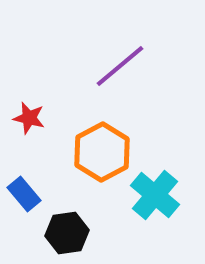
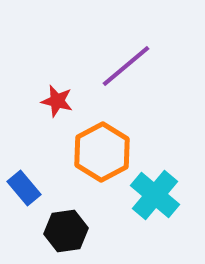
purple line: moved 6 px right
red star: moved 28 px right, 17 px up
blue rectangle: moved 6 px up
black hexagon: moved 1 px left, 2 px up
